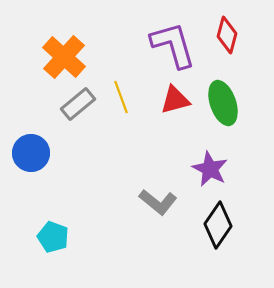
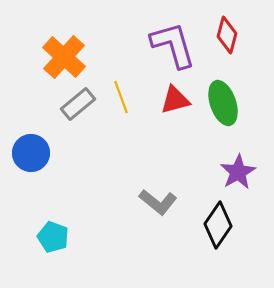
purple star: moved 28 px right, 3 px down; rotated 15 degrees clockwise
